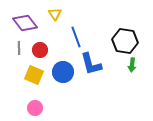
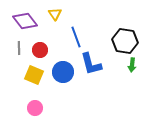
purple diamond: moved 2 px up
